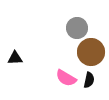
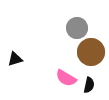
black triangle: moved 1 px down; rotated 14 degrees counterclockwise
black semicircle: moved 5 px down
